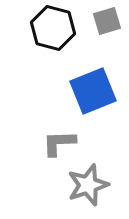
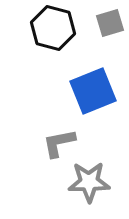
gray square: moved 3 px right, 2 px down
gray L-shape: rotated 9 degrees counterclockwise
gray star: moved 1 px right, 3 px up; rotated 18 degrees clockwise
